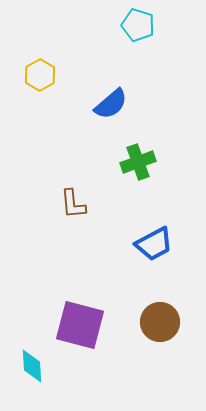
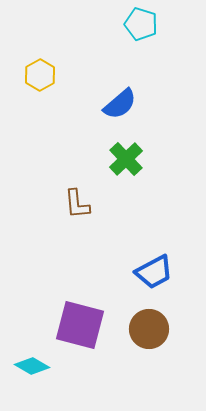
cyan pentagon: moved 3 px right, 1 px up
blue semicircle: moved 9 px right
green cross: moved 12 px left, 3 px up; rotated 24 degrees counterclockwise
brown L-shape: moved 4 px right
blue trapezoid: moved 28 px down
brown circle: moved 11 px left, 7 px down
cyan diamond: rotated 56 degrees counterclockwise
